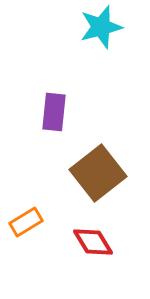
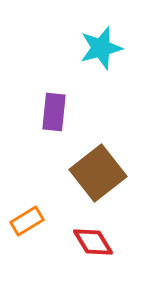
cyan star: moved 21 px down
orange rectangle: moved 1 px right, 1 px up
